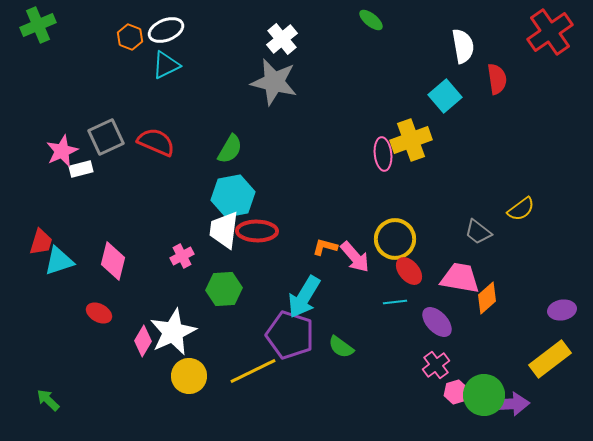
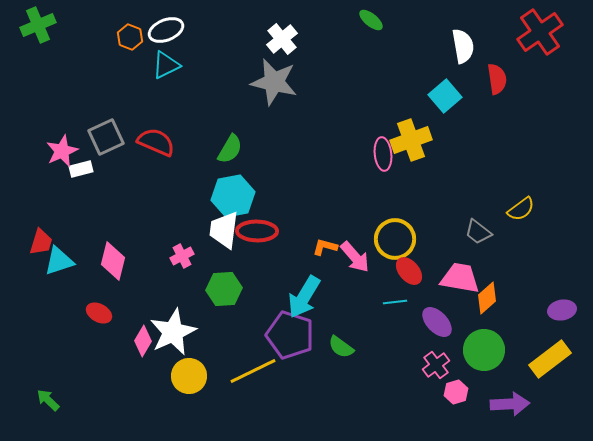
red cross at (550, 32): moved 10 px left
green circle at (484, 395): moved 45 px up
